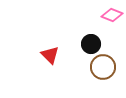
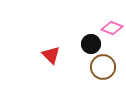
pink diamond: moved 13 px down
red triangle: moved 1 px right
